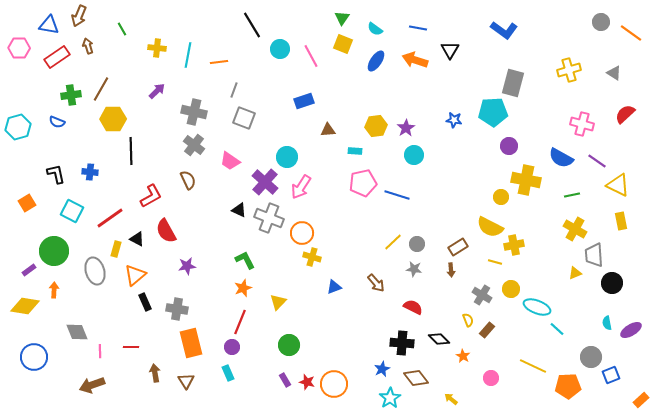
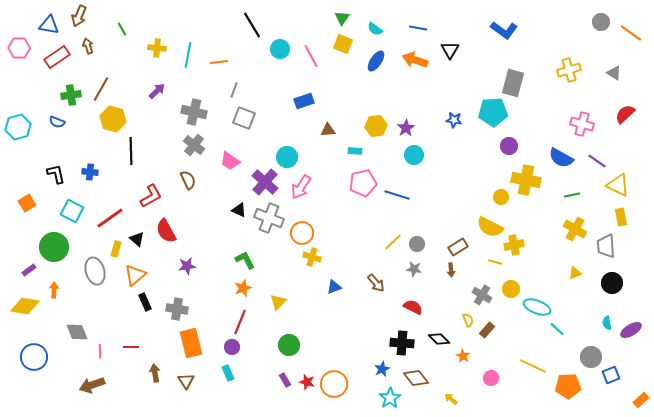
yellow hexagon at (113, 119): rotated 15 degrees clockwise
yellow rectangle at (621, 221): moved 4 px up
black triangle at (137, 239): rotated 14 degrees clockwise
green circle at (54, 251): moved 4 px up
gray trapezoid at (594, 255): moved 12 px right, 9 px up
